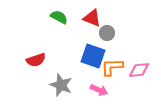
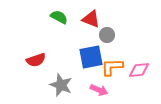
red triangle: moved 1 px left, 1 px down
gray circle: moved 2 px down
blue square: moved 2 px left, 1 px down; rotated 30 degrees counterclockwise
